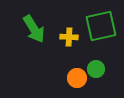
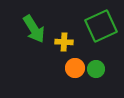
green square: rotated 12 degrees counterclockwise
yellow cross: moved 5 px left, 5 px down
orange circle: moved 2 px left, 10 px up
